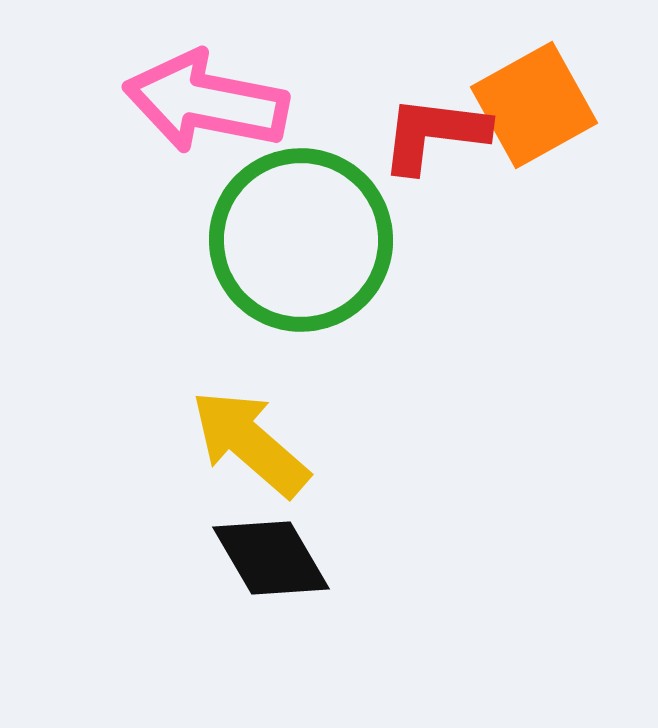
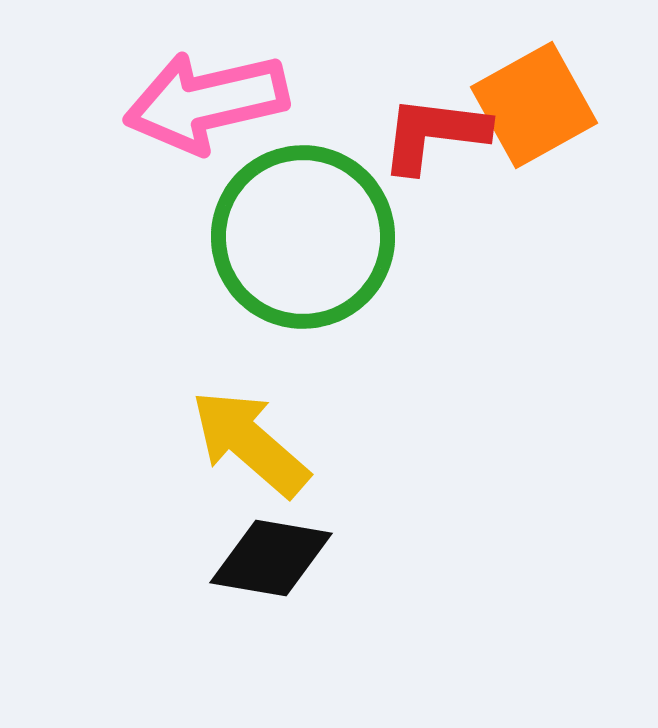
pink arrow: rotated 24 degrees counterclockwise
green circle: moved 2 px right, 3 px up
black diamond: rotated 50 degrees counterclockwise
